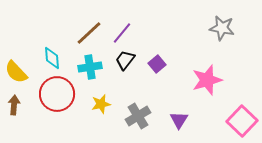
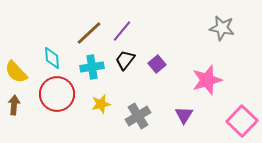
purple line: moved 2 px up
cyan cross: moved 2 px right
purple triangle: moved 5 px right, 5 px up
